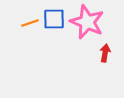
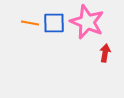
blue square: moved 4 px down
orange line: rotated 30 degrees clockwise
